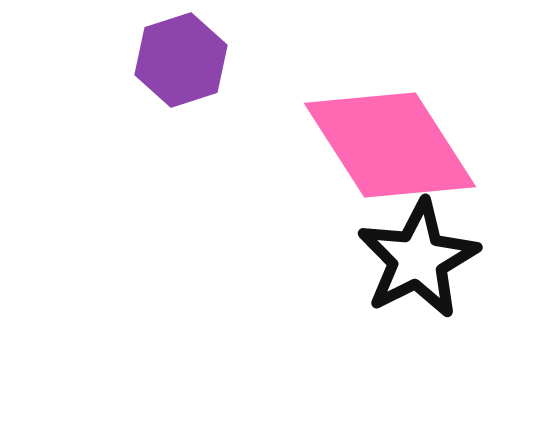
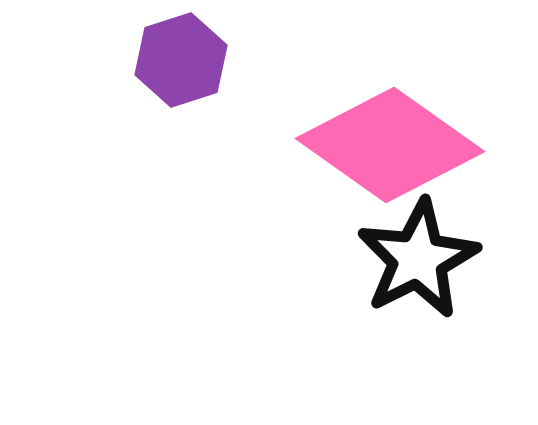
pink diamond: rotated 22 degrees counterclockwise
